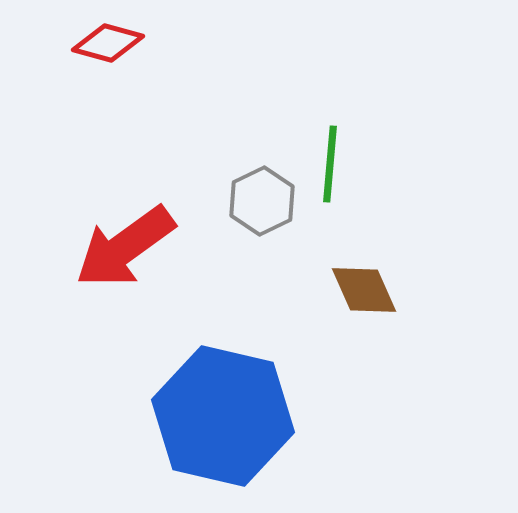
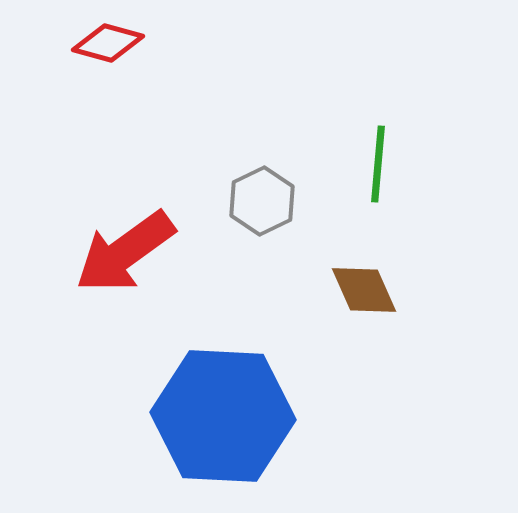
green line: moved 48 px right
red arrow: moved 5 px down
blue hexagon: rotated 10 degrees counterclockwise
